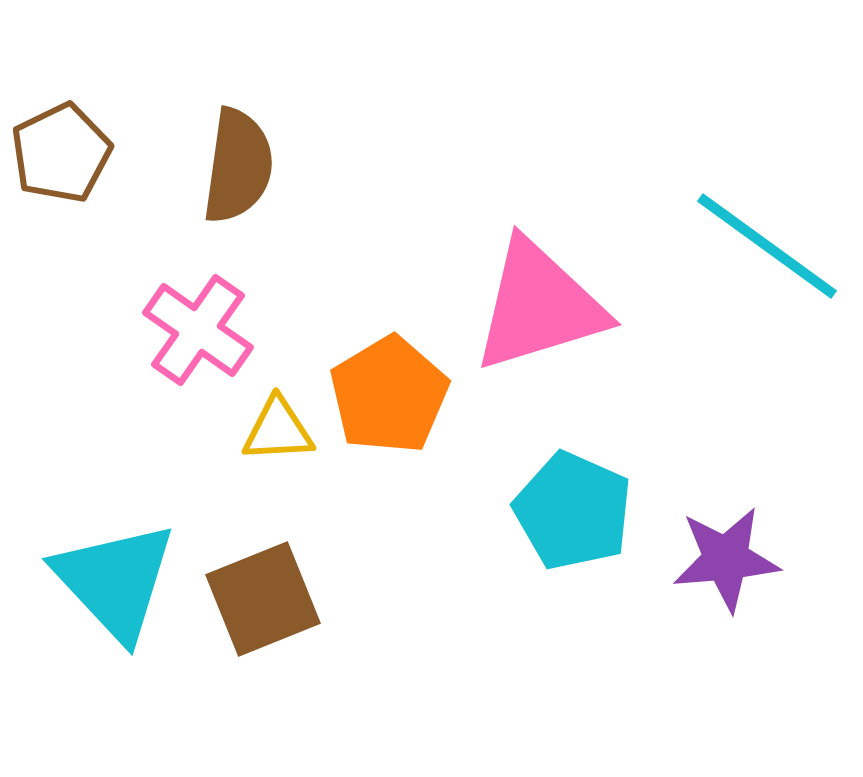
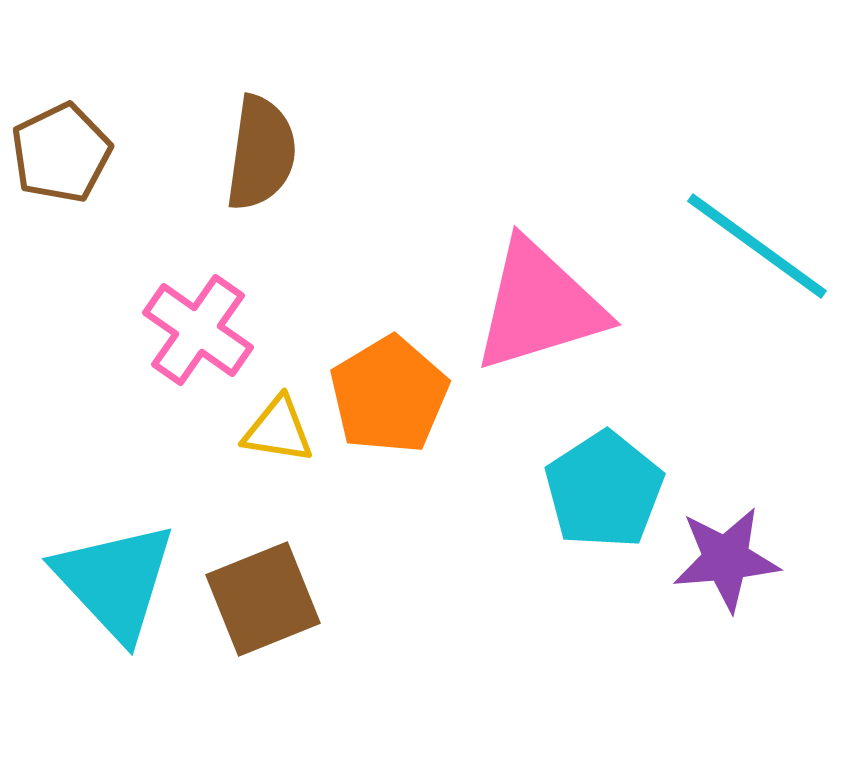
brown semicircle: moved 23 px right, 13 px up
cyan line: moved 10 px left
yellow triangle: rotated 12 degrees clockwise
cyan pentagon: moved 31 px right, 21 px up; rotated 15 degrees clockwise
